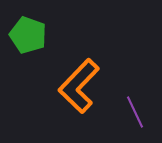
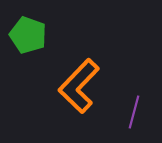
purple line: moved 1 px left; rotated 40 degrees clockwise
